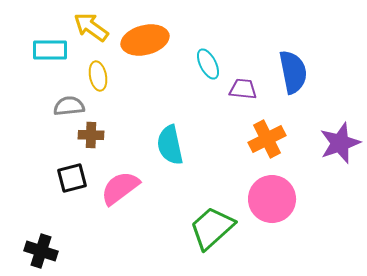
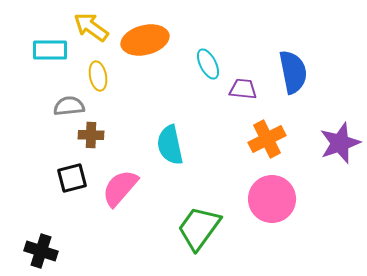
pink semicircle: rotated 12 degrees counterclockwise
green trapezoid: moved 13 px left; rotated 12 degrees counterclockwise
